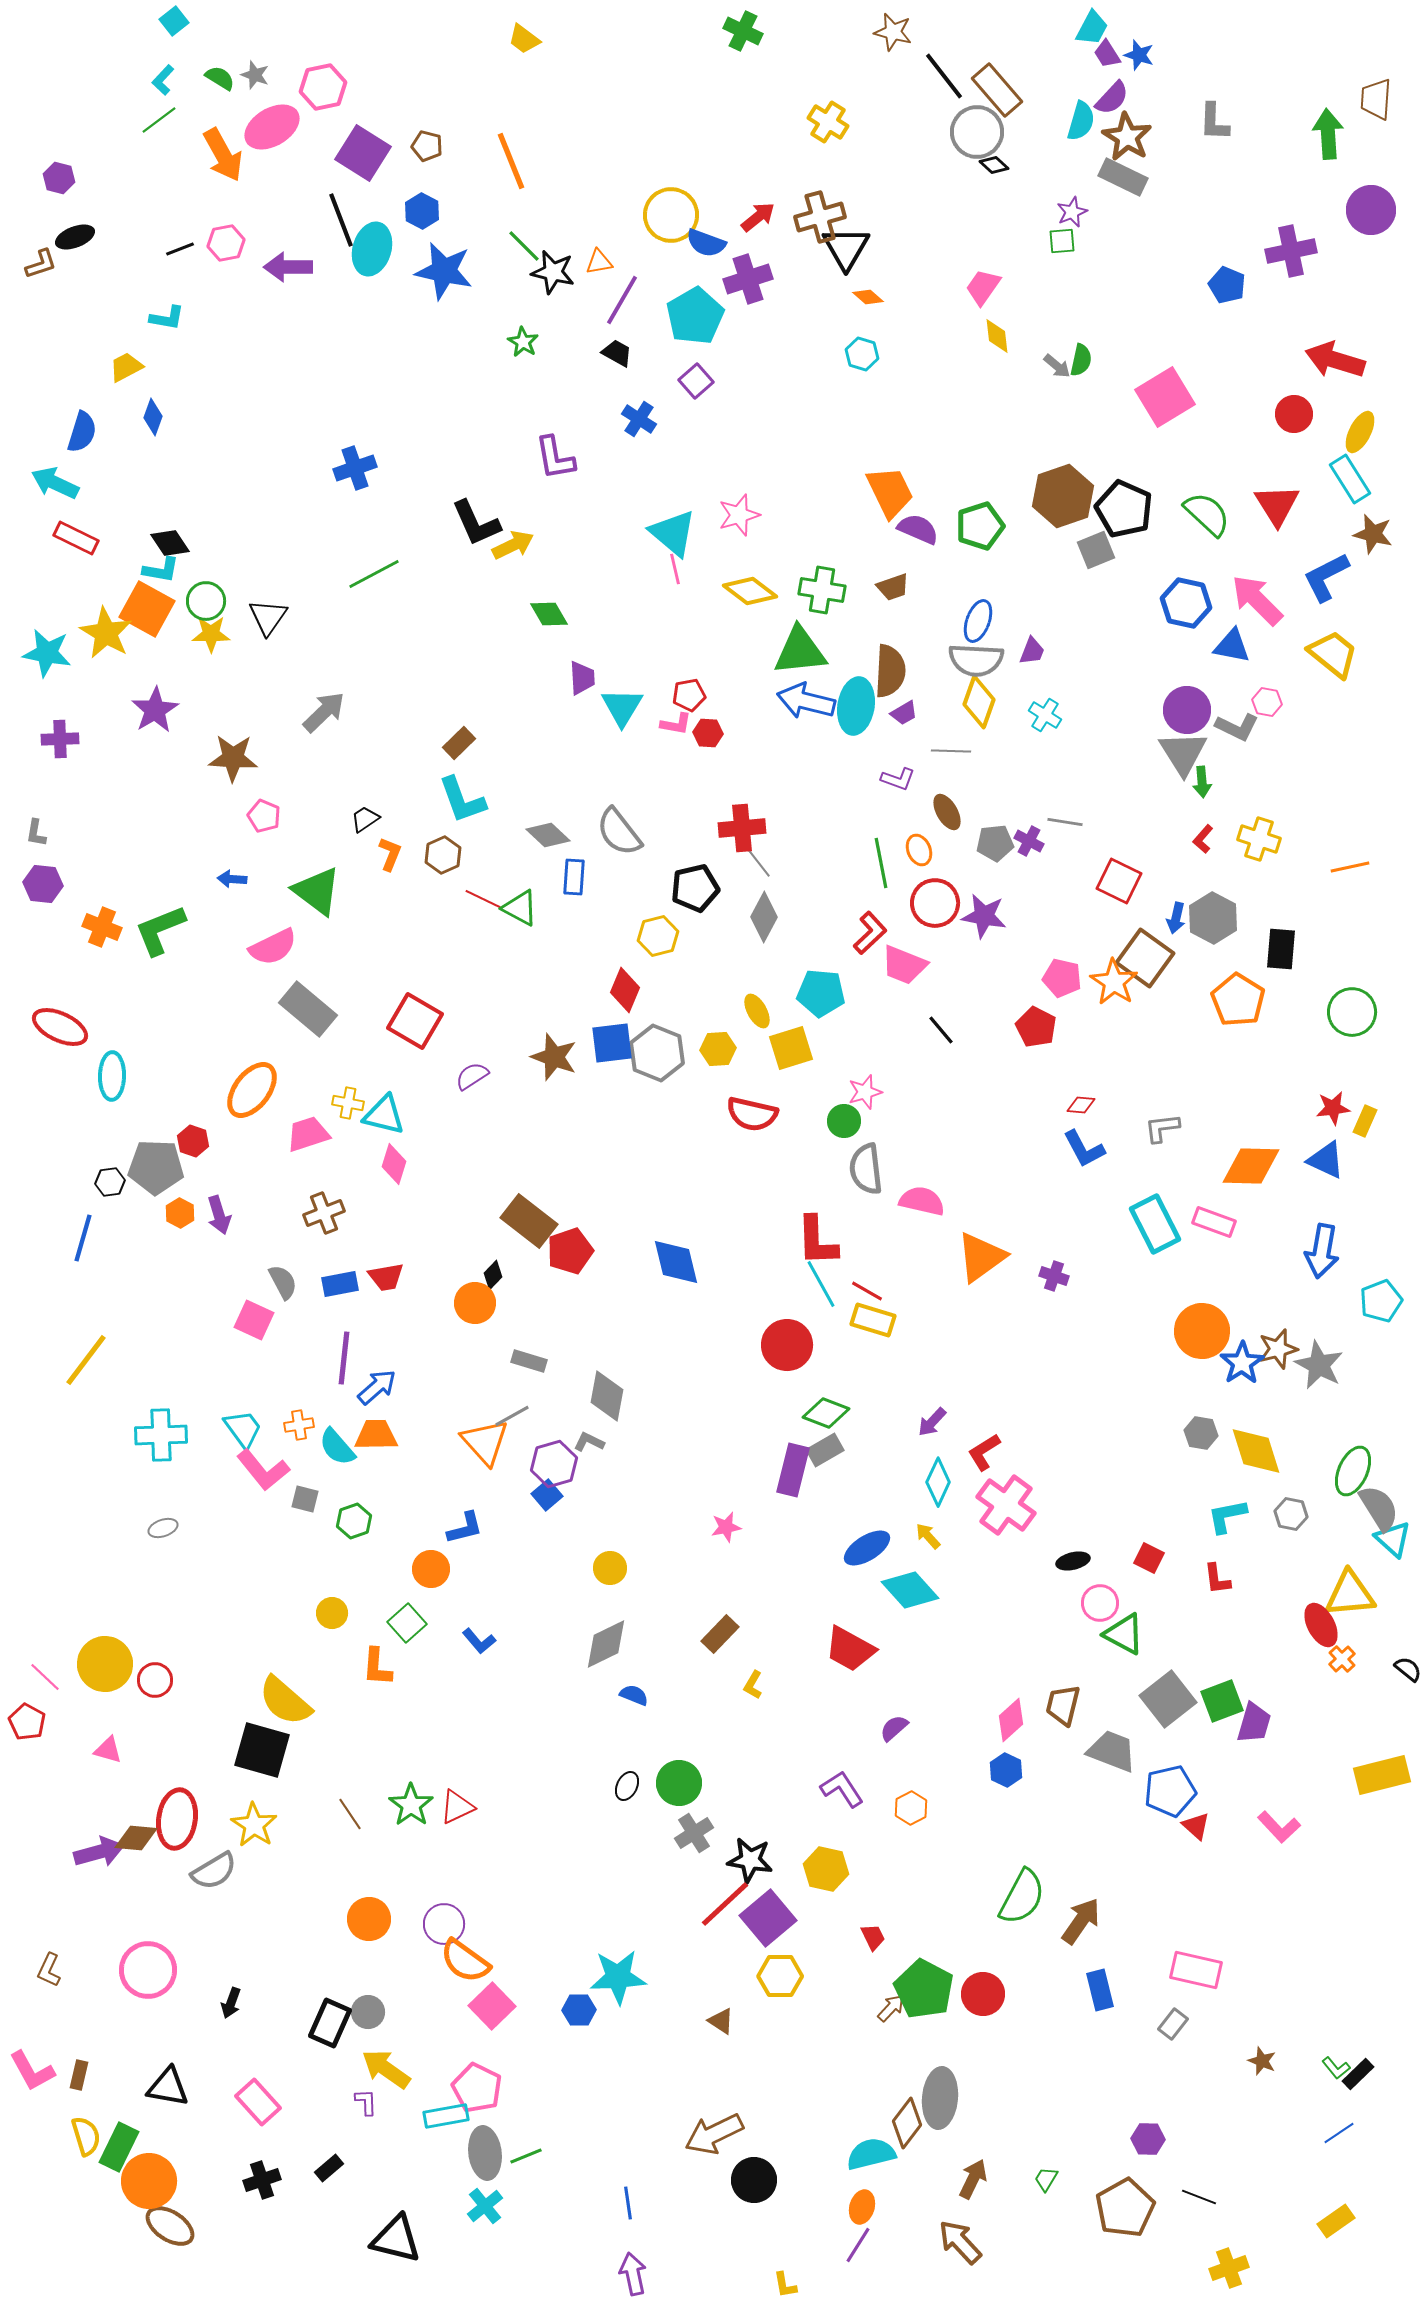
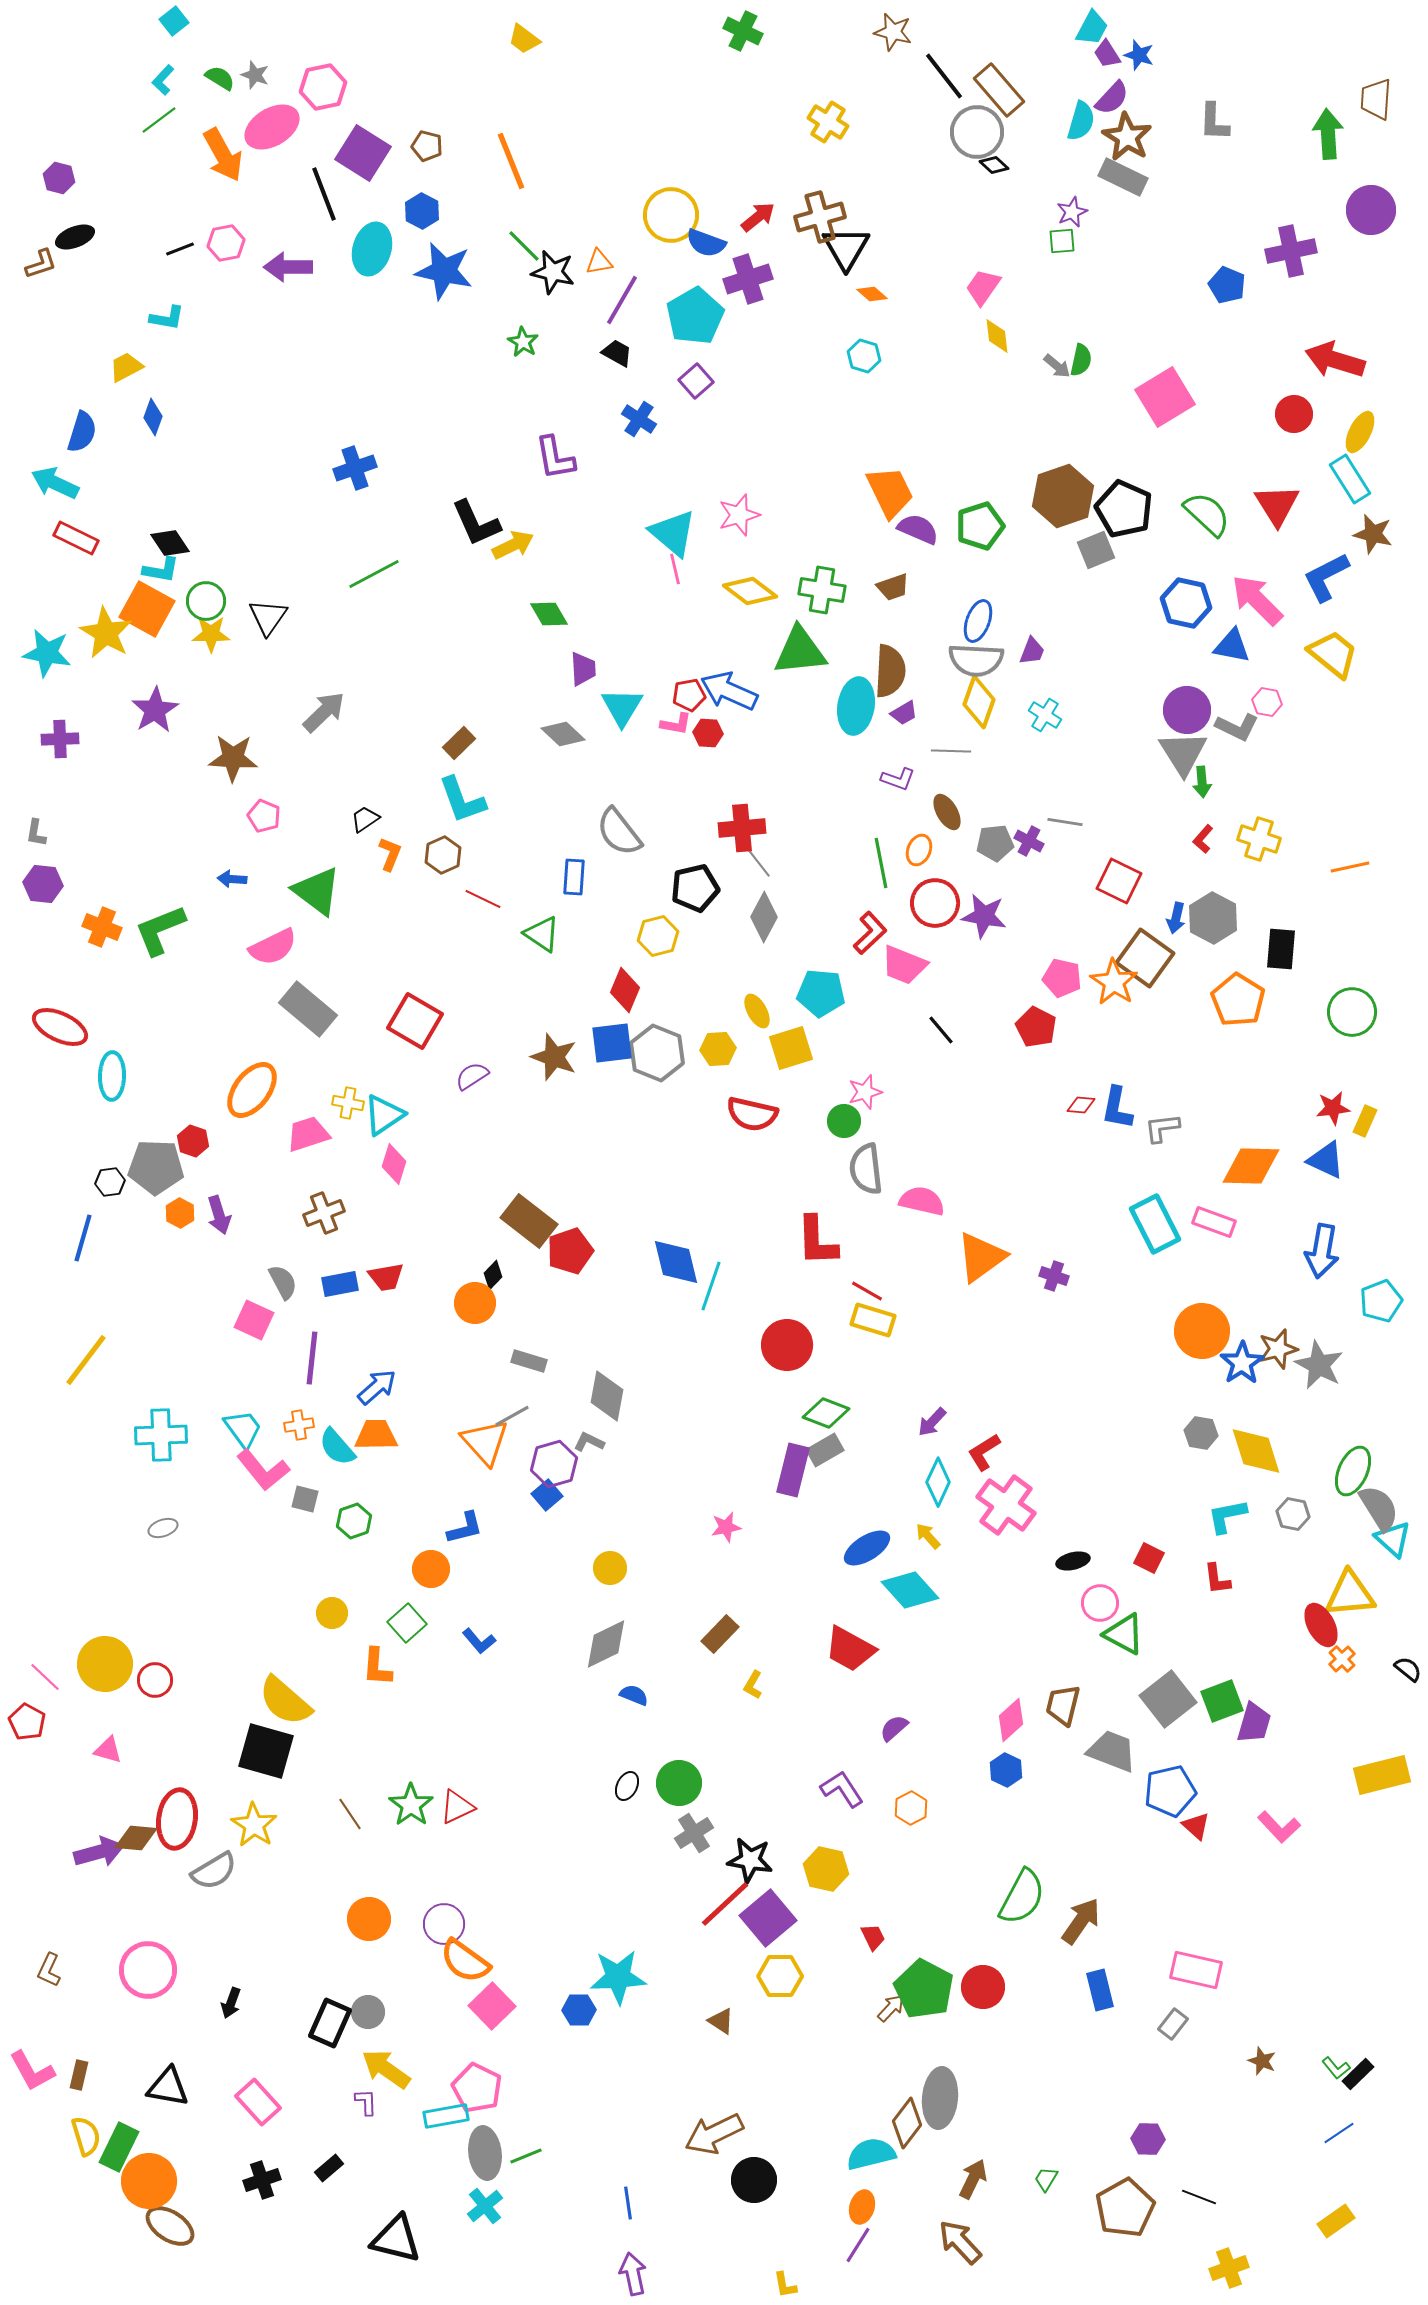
brown rectangle at (997, 90): moved 2 px right
black line at (341, 220): moved 17 px left, 26 px up
orange diamond at (868, 297): moved 4 px right, 3 px up
cyan hexagon at (862, 354): moved 2 px right, 2 px down
purple trapezoid at (582, 678): moved 1 px right, 9 px up
blue arrow at (806, 701): moved 77 px left, 10 px up; rotated 10 degrees clockwise
gray diamond at (548, 835): moved 15 px right, 101 px up
orange ellipse at (919, 850): rotated 44 degrees clockwise
green triangle at (520, 908): moved 22 px right, 26 px down; rotated 6 degrees clockwise
cyan triangle at (384, 1115): rotated 48 degrees counterclockwise
blue L-shape at (1084, 1149): moved 33 px right, 41 px up; rotated 39 degrees clockwise
cyan line at (821, 1284): moved 110 px left, 2 px down; rotated 48 degrees clockwise
purple line at (344, 1358): moved 32 px left
gray hexagon at (1291, 1514): moved 2 px right
black square at (262, 1750): moved 4 px right, 1 px down
red circle at (983, 1994): moved 7 px up
